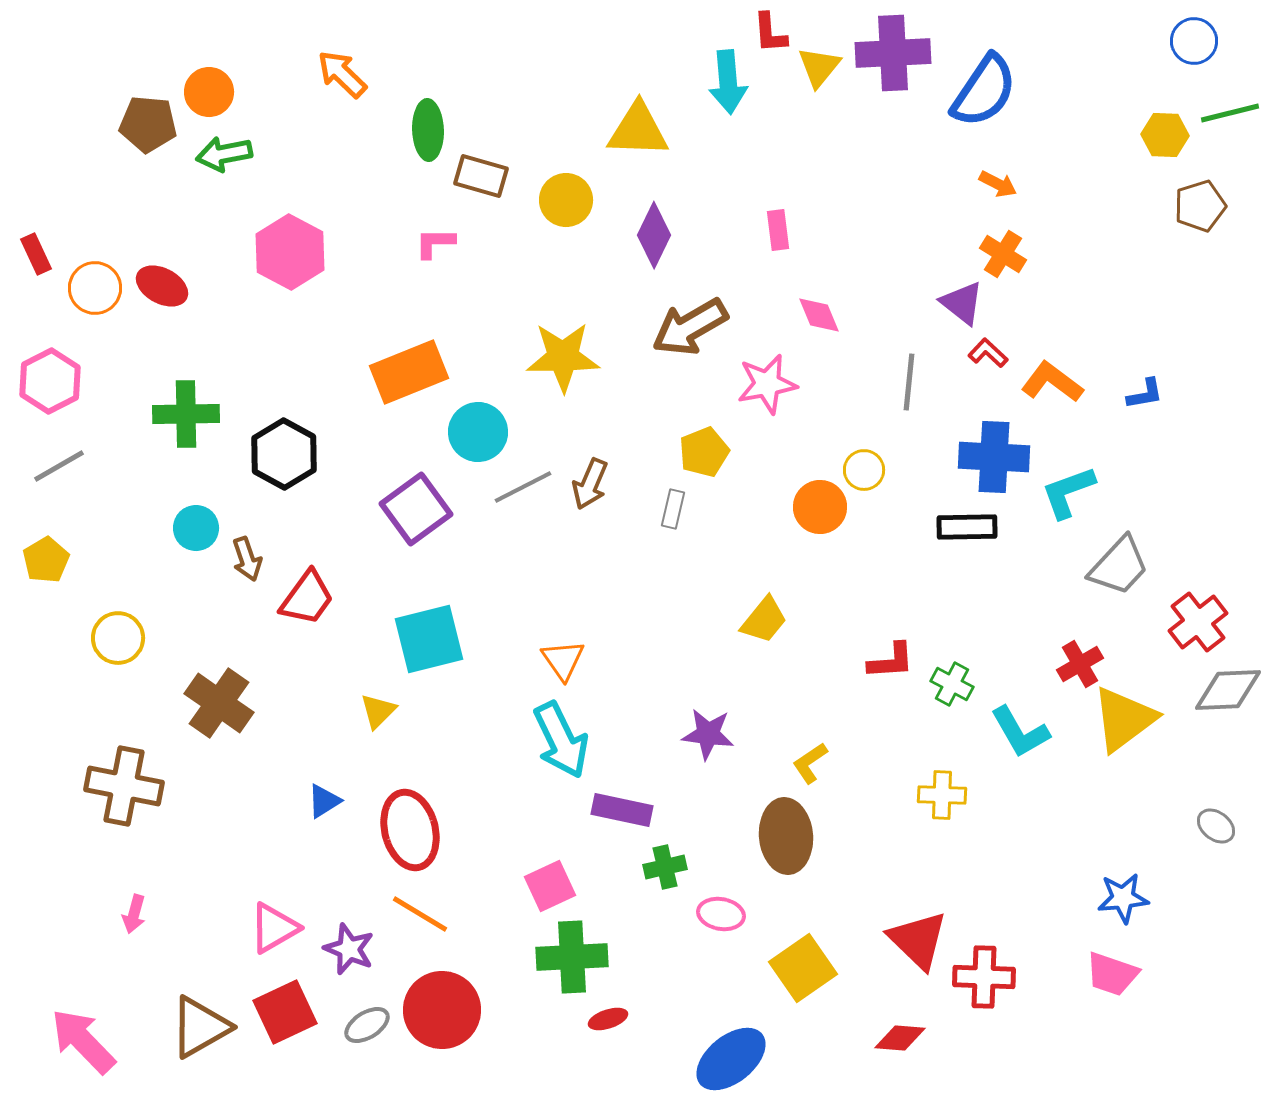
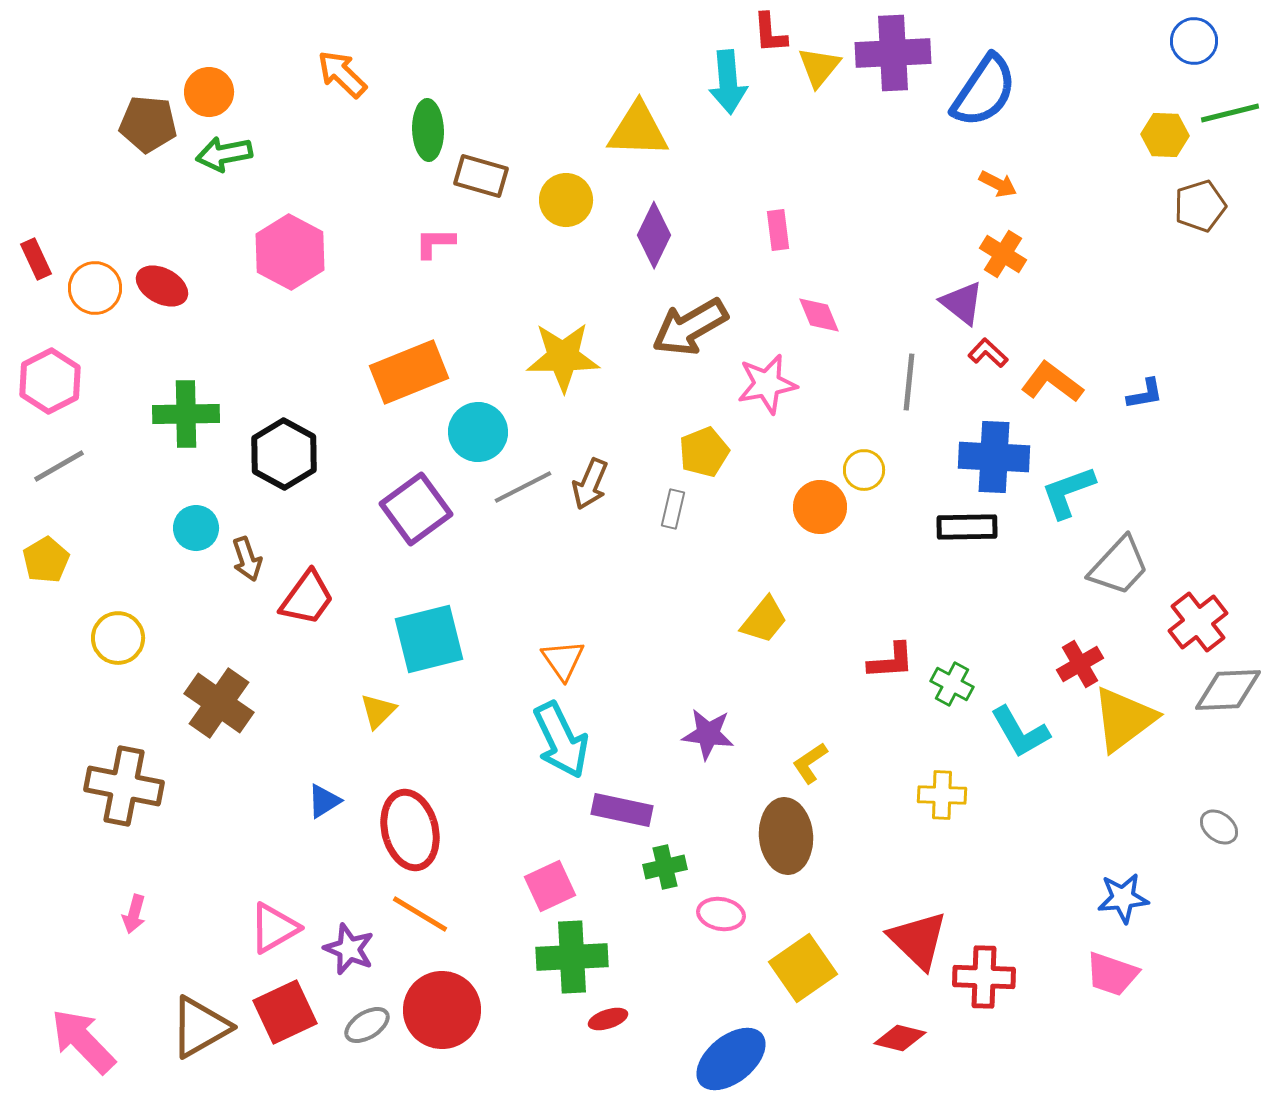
red rectangle at (36, 254): moved 5 px down
gray ellipse at (1216, 826): moved 3 px right, 1 px down
red diamond at (900, 1038): rotated 9 degrees clockwise
